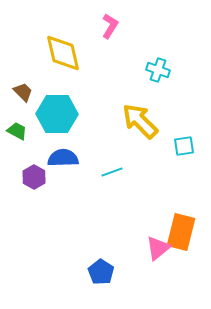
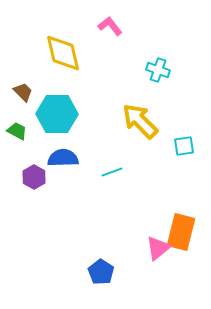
pink L-shape: rotated 70 degrees counterclockwise
